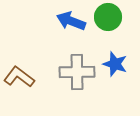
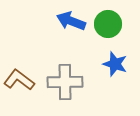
green circle: moved 7 px down
gray cross: moved 12 px left, 10 px down
brown L-shape: moved 3 px down
